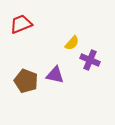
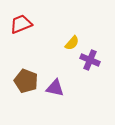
purple triangle: moved 13 px down
